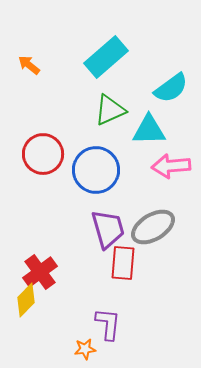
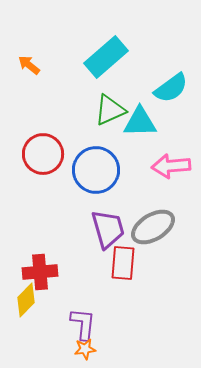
cyan triangle: moved 9 px left, 8 px up
red cross: rotated 32 degrees clockwise
purple L-shape: moved 25 px left
